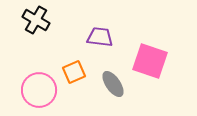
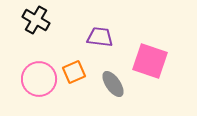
pink circle: moved 11 px up
